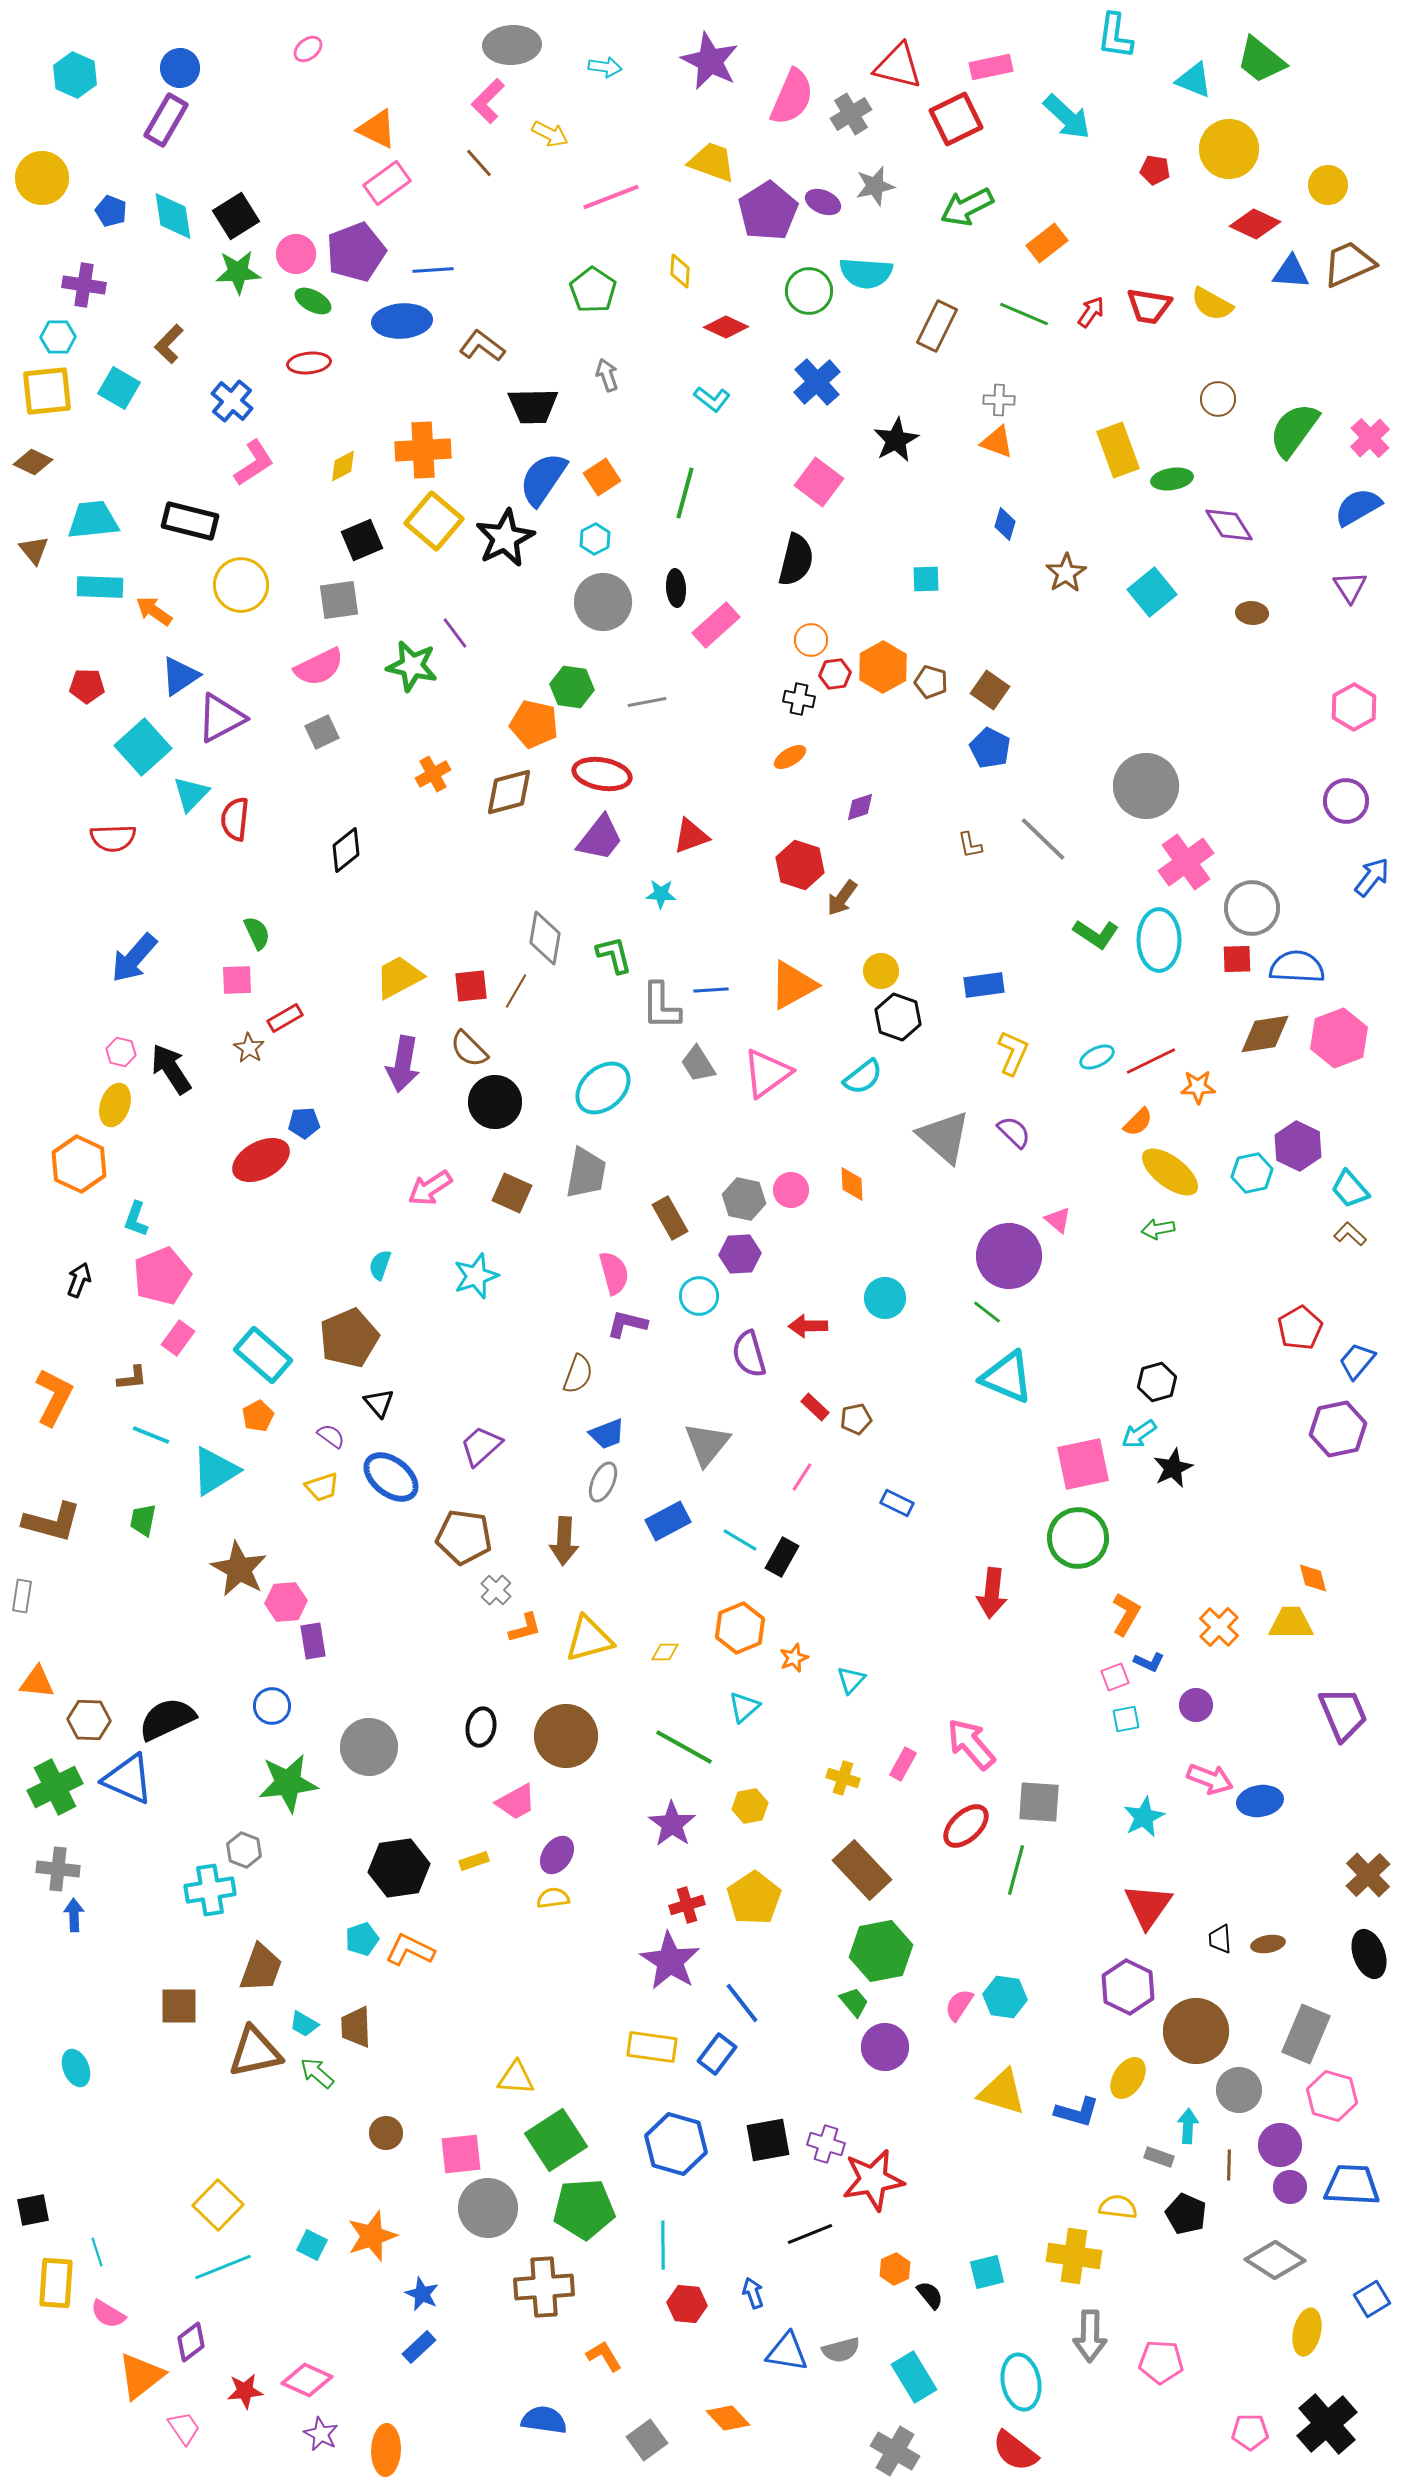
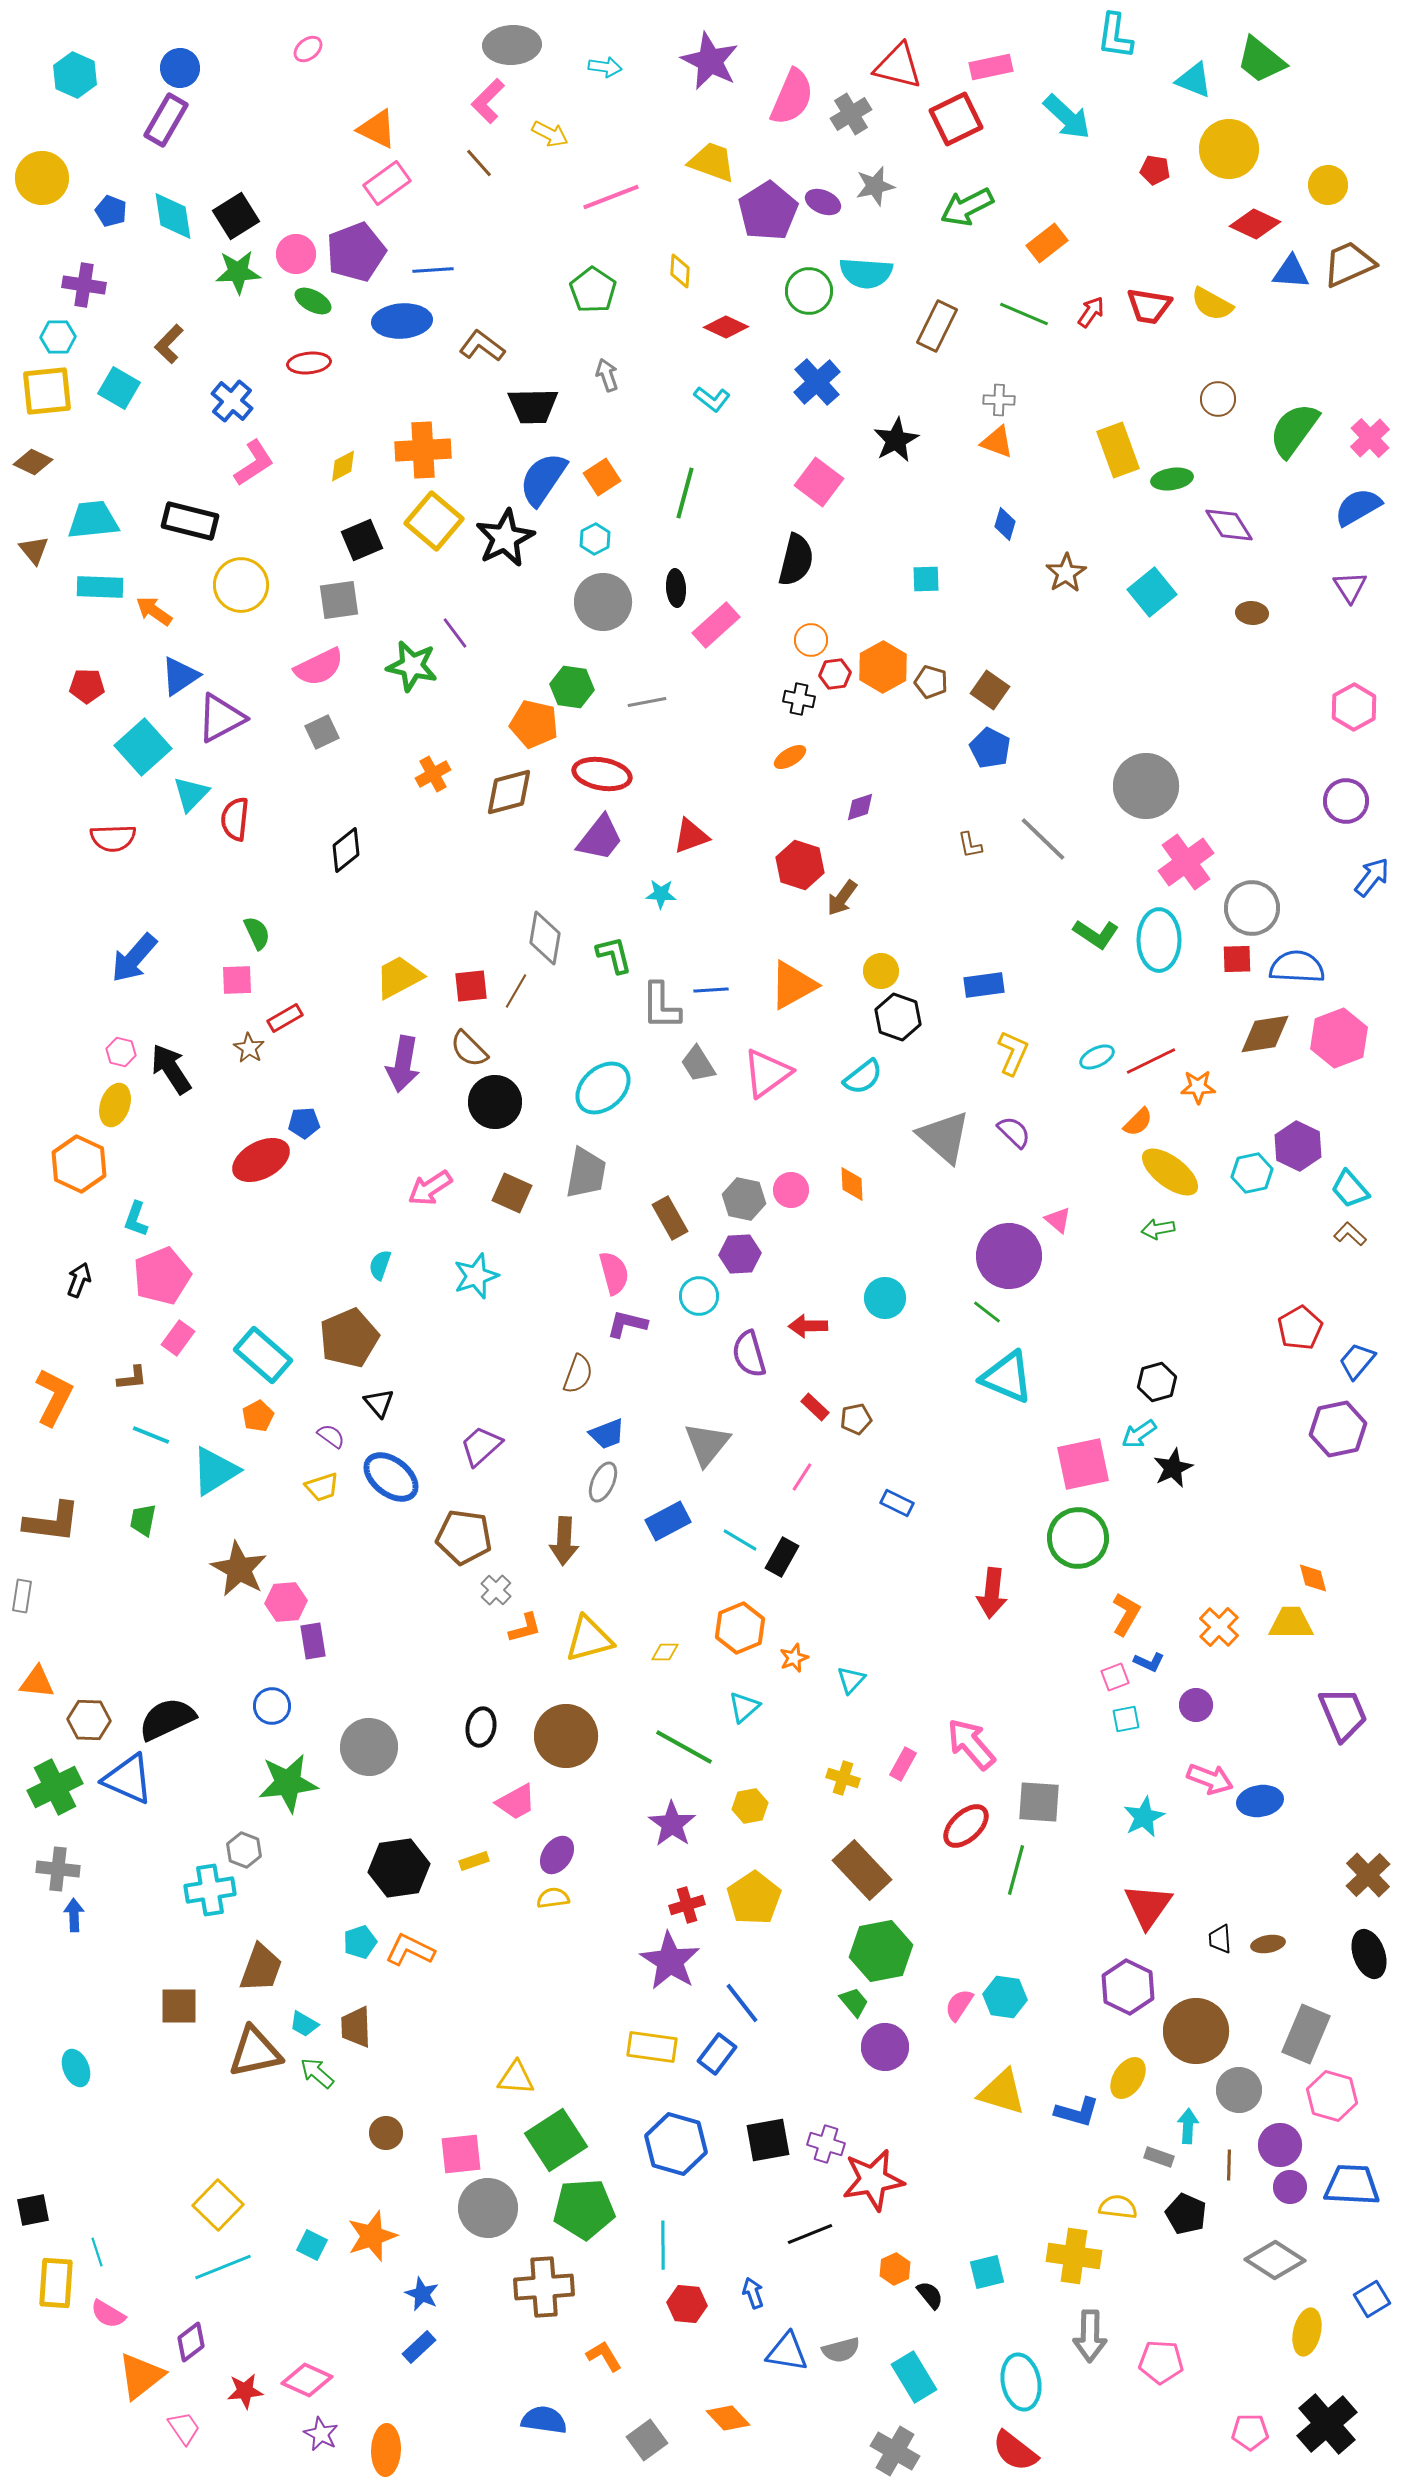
brown L-shape at (52, 1522): rotated 8 degrees counterclockwise
cyan pentagon at (362, 1939): moved 2 px left, 3 px down
